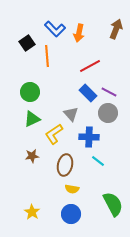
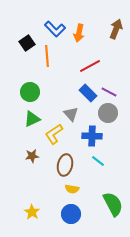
blue cross: moved 3 px right, 1 px up
